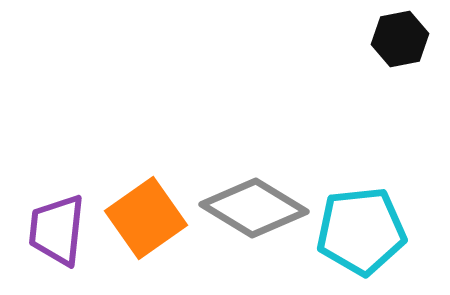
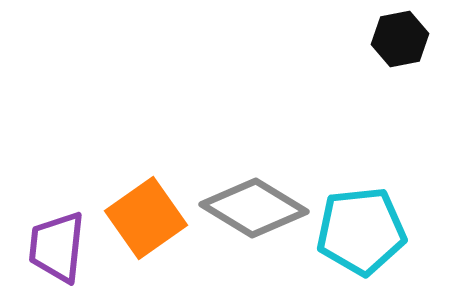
purple trapezoid: moved 17 px down
